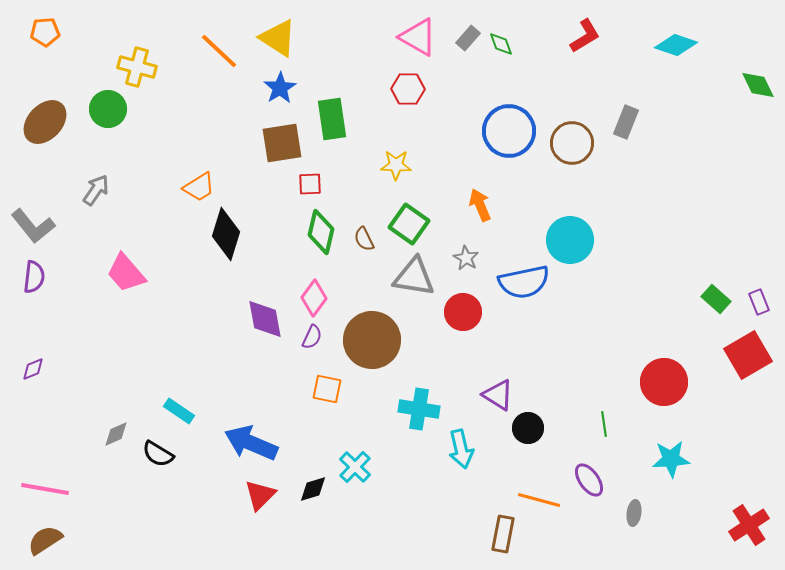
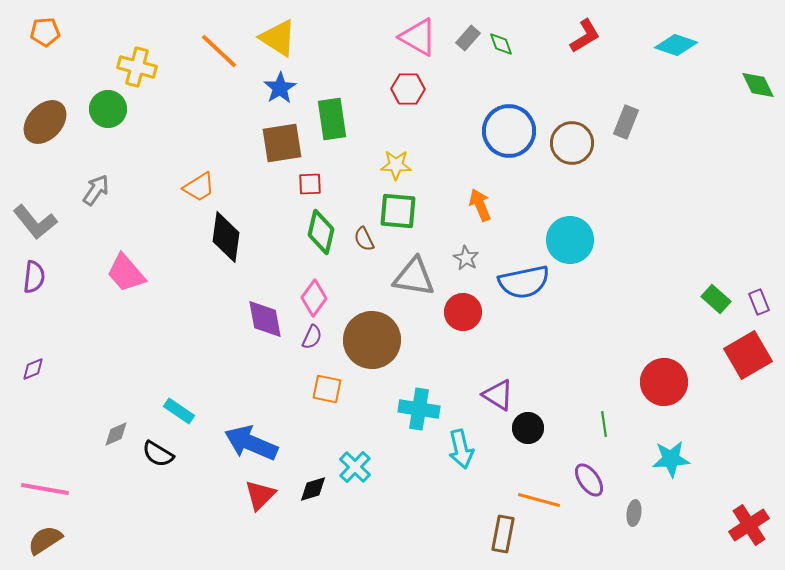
green square at (409, 224): moved 11 px left, 13 px up; rotated 30 degrees counterclockwise
gray L-shape at (33, 226): moved 2 px right, 4 px up
black diamond at (226, 234): moved 3 px down; rotated 9 degrees counterclockwise
